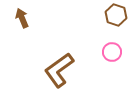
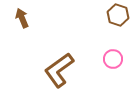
brown hexagon: moved 2 px right
pink circle: moved 1 px right, 7 px down
